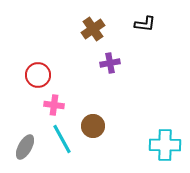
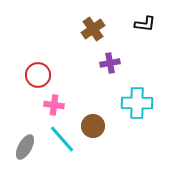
cyan line: rotated 12 degrees counterclockwise
cyan cross: moved 28 px left, 42 px up
